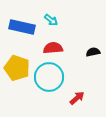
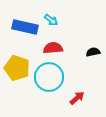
blue rectangle: moved 3 px right
